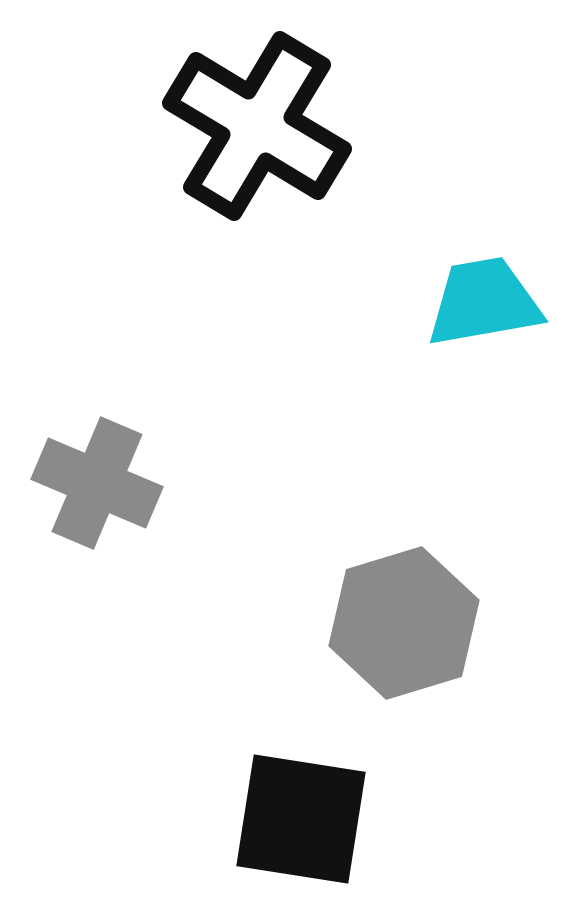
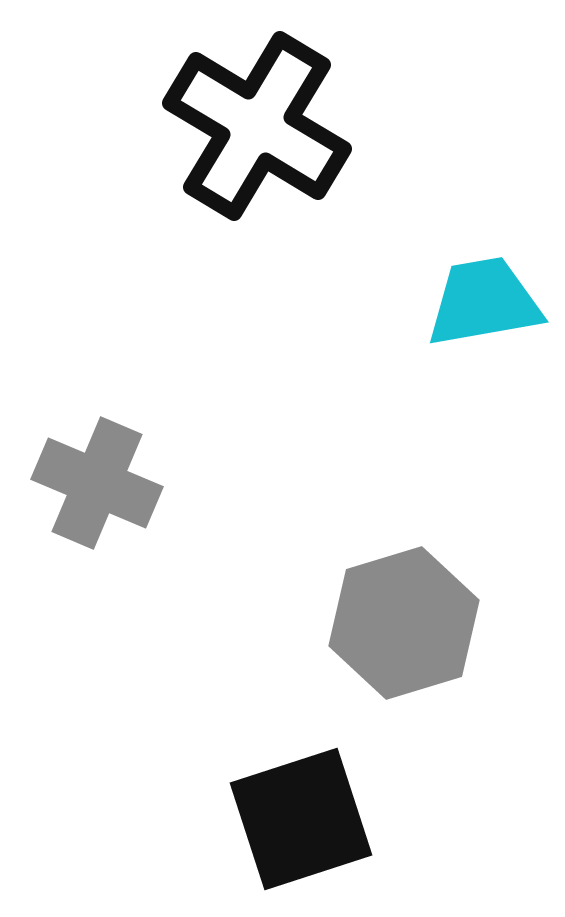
black square: rotated 27 degrees counterclockwise
